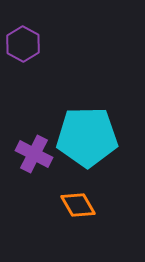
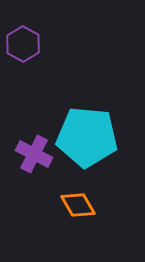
cyan pentagon: rotated 6 degrees clockwise
